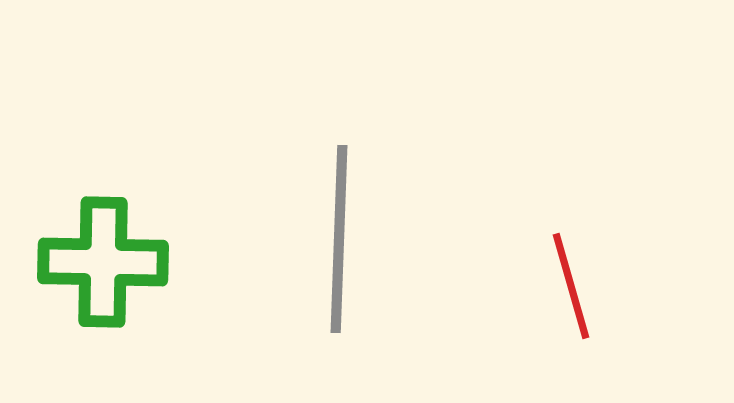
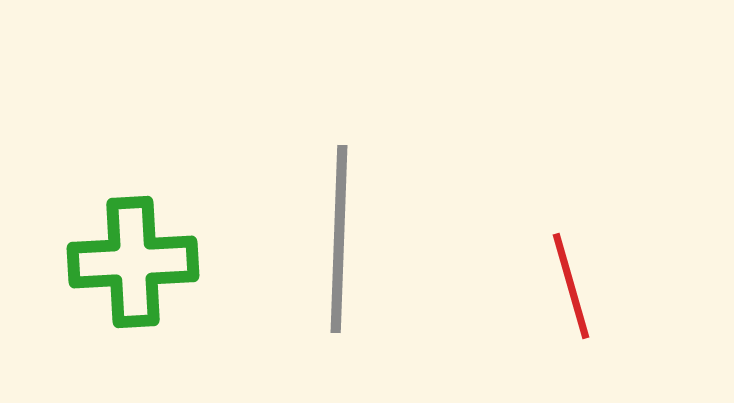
green cross: moved 30 px right; rotated 4 degrees counterclockwise
